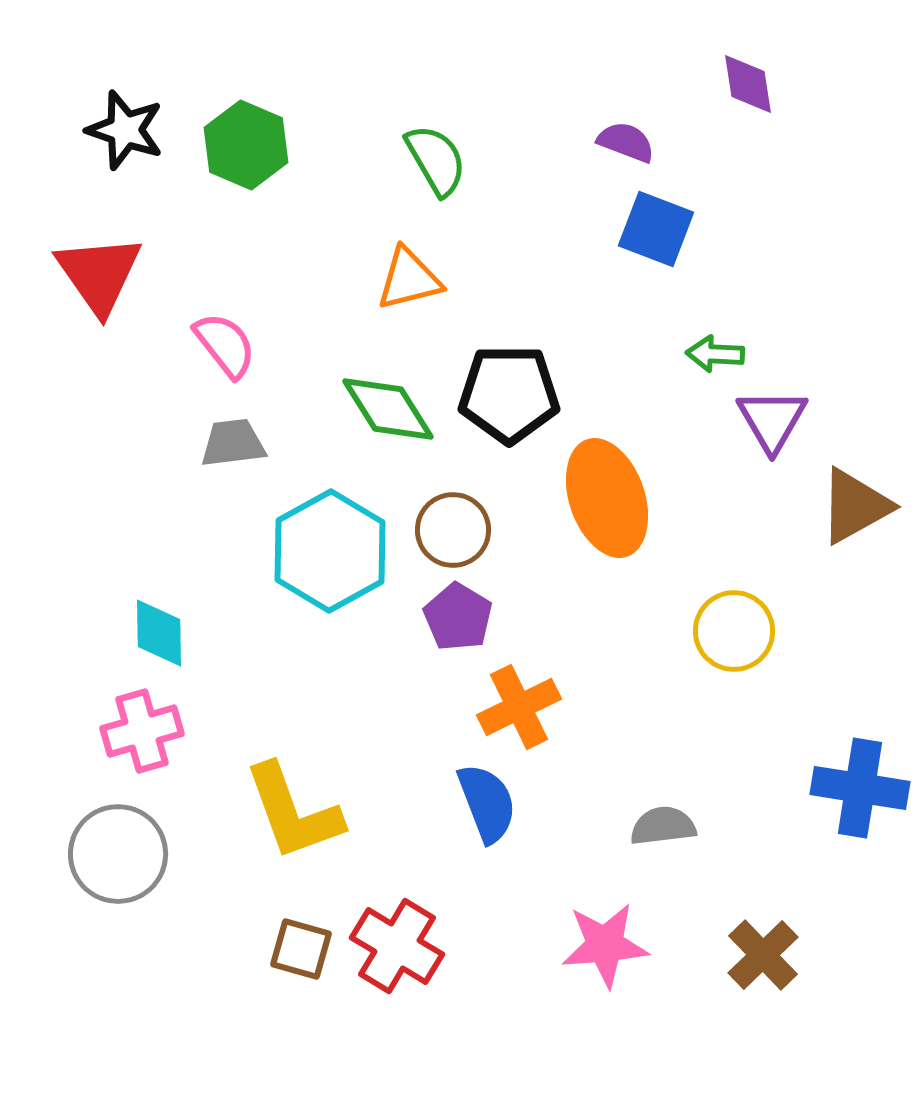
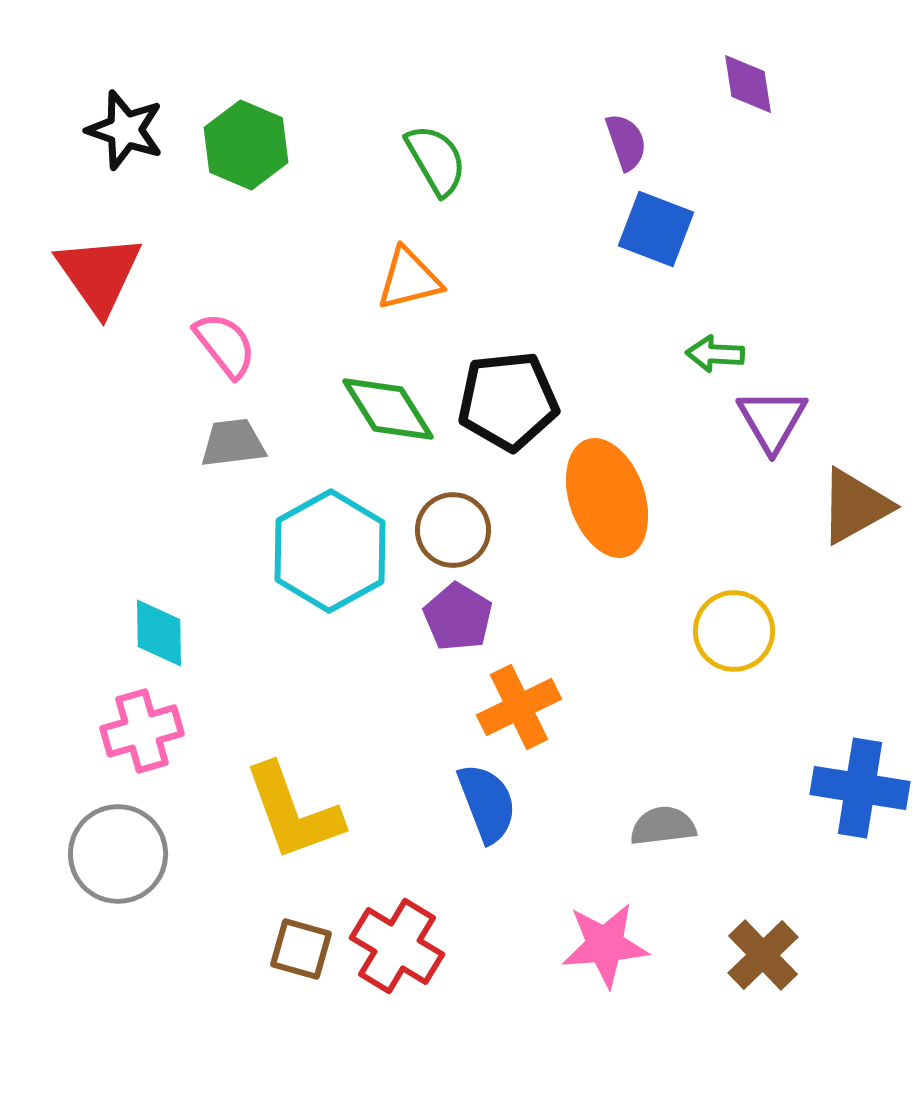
purple semicircle: rotated 50 degrees clockwise
black pentagon: moved 1 px left, 7 px down; rotated 6 degrees counterclockwise
